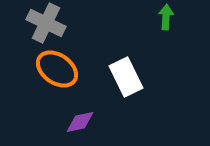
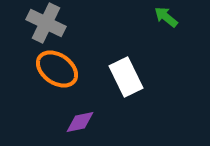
green arrow: rotated 55 degrees counterclockwise
